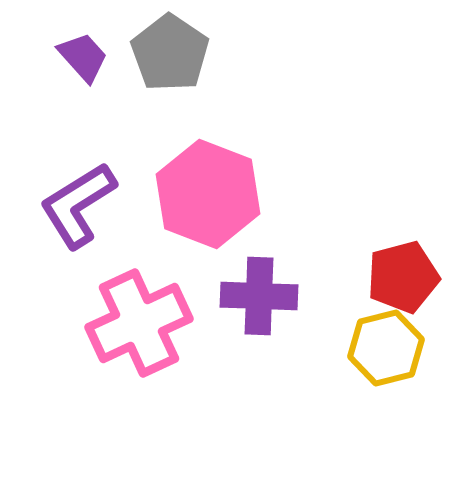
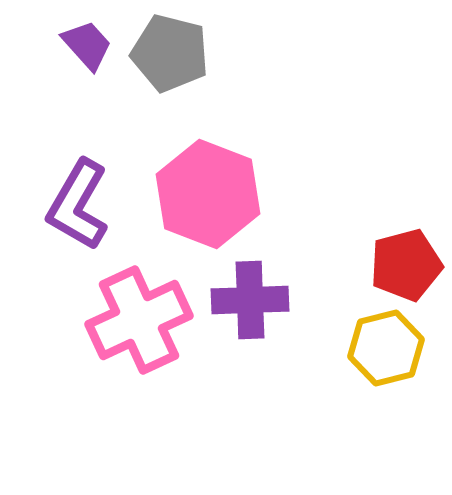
gray pentagon: rotated 20 degrees counterclockwise
purple trapezoid: moved 4 px right, 12 px up
purple L-shape: rotated 28 degrees counterclockwise
red pentagon: moved 3 px right, 12 px up
purple cross: moved 9 px left, 4 px down; rotated 4 degrees counterclockwise
pink cross: moved 3 px up
